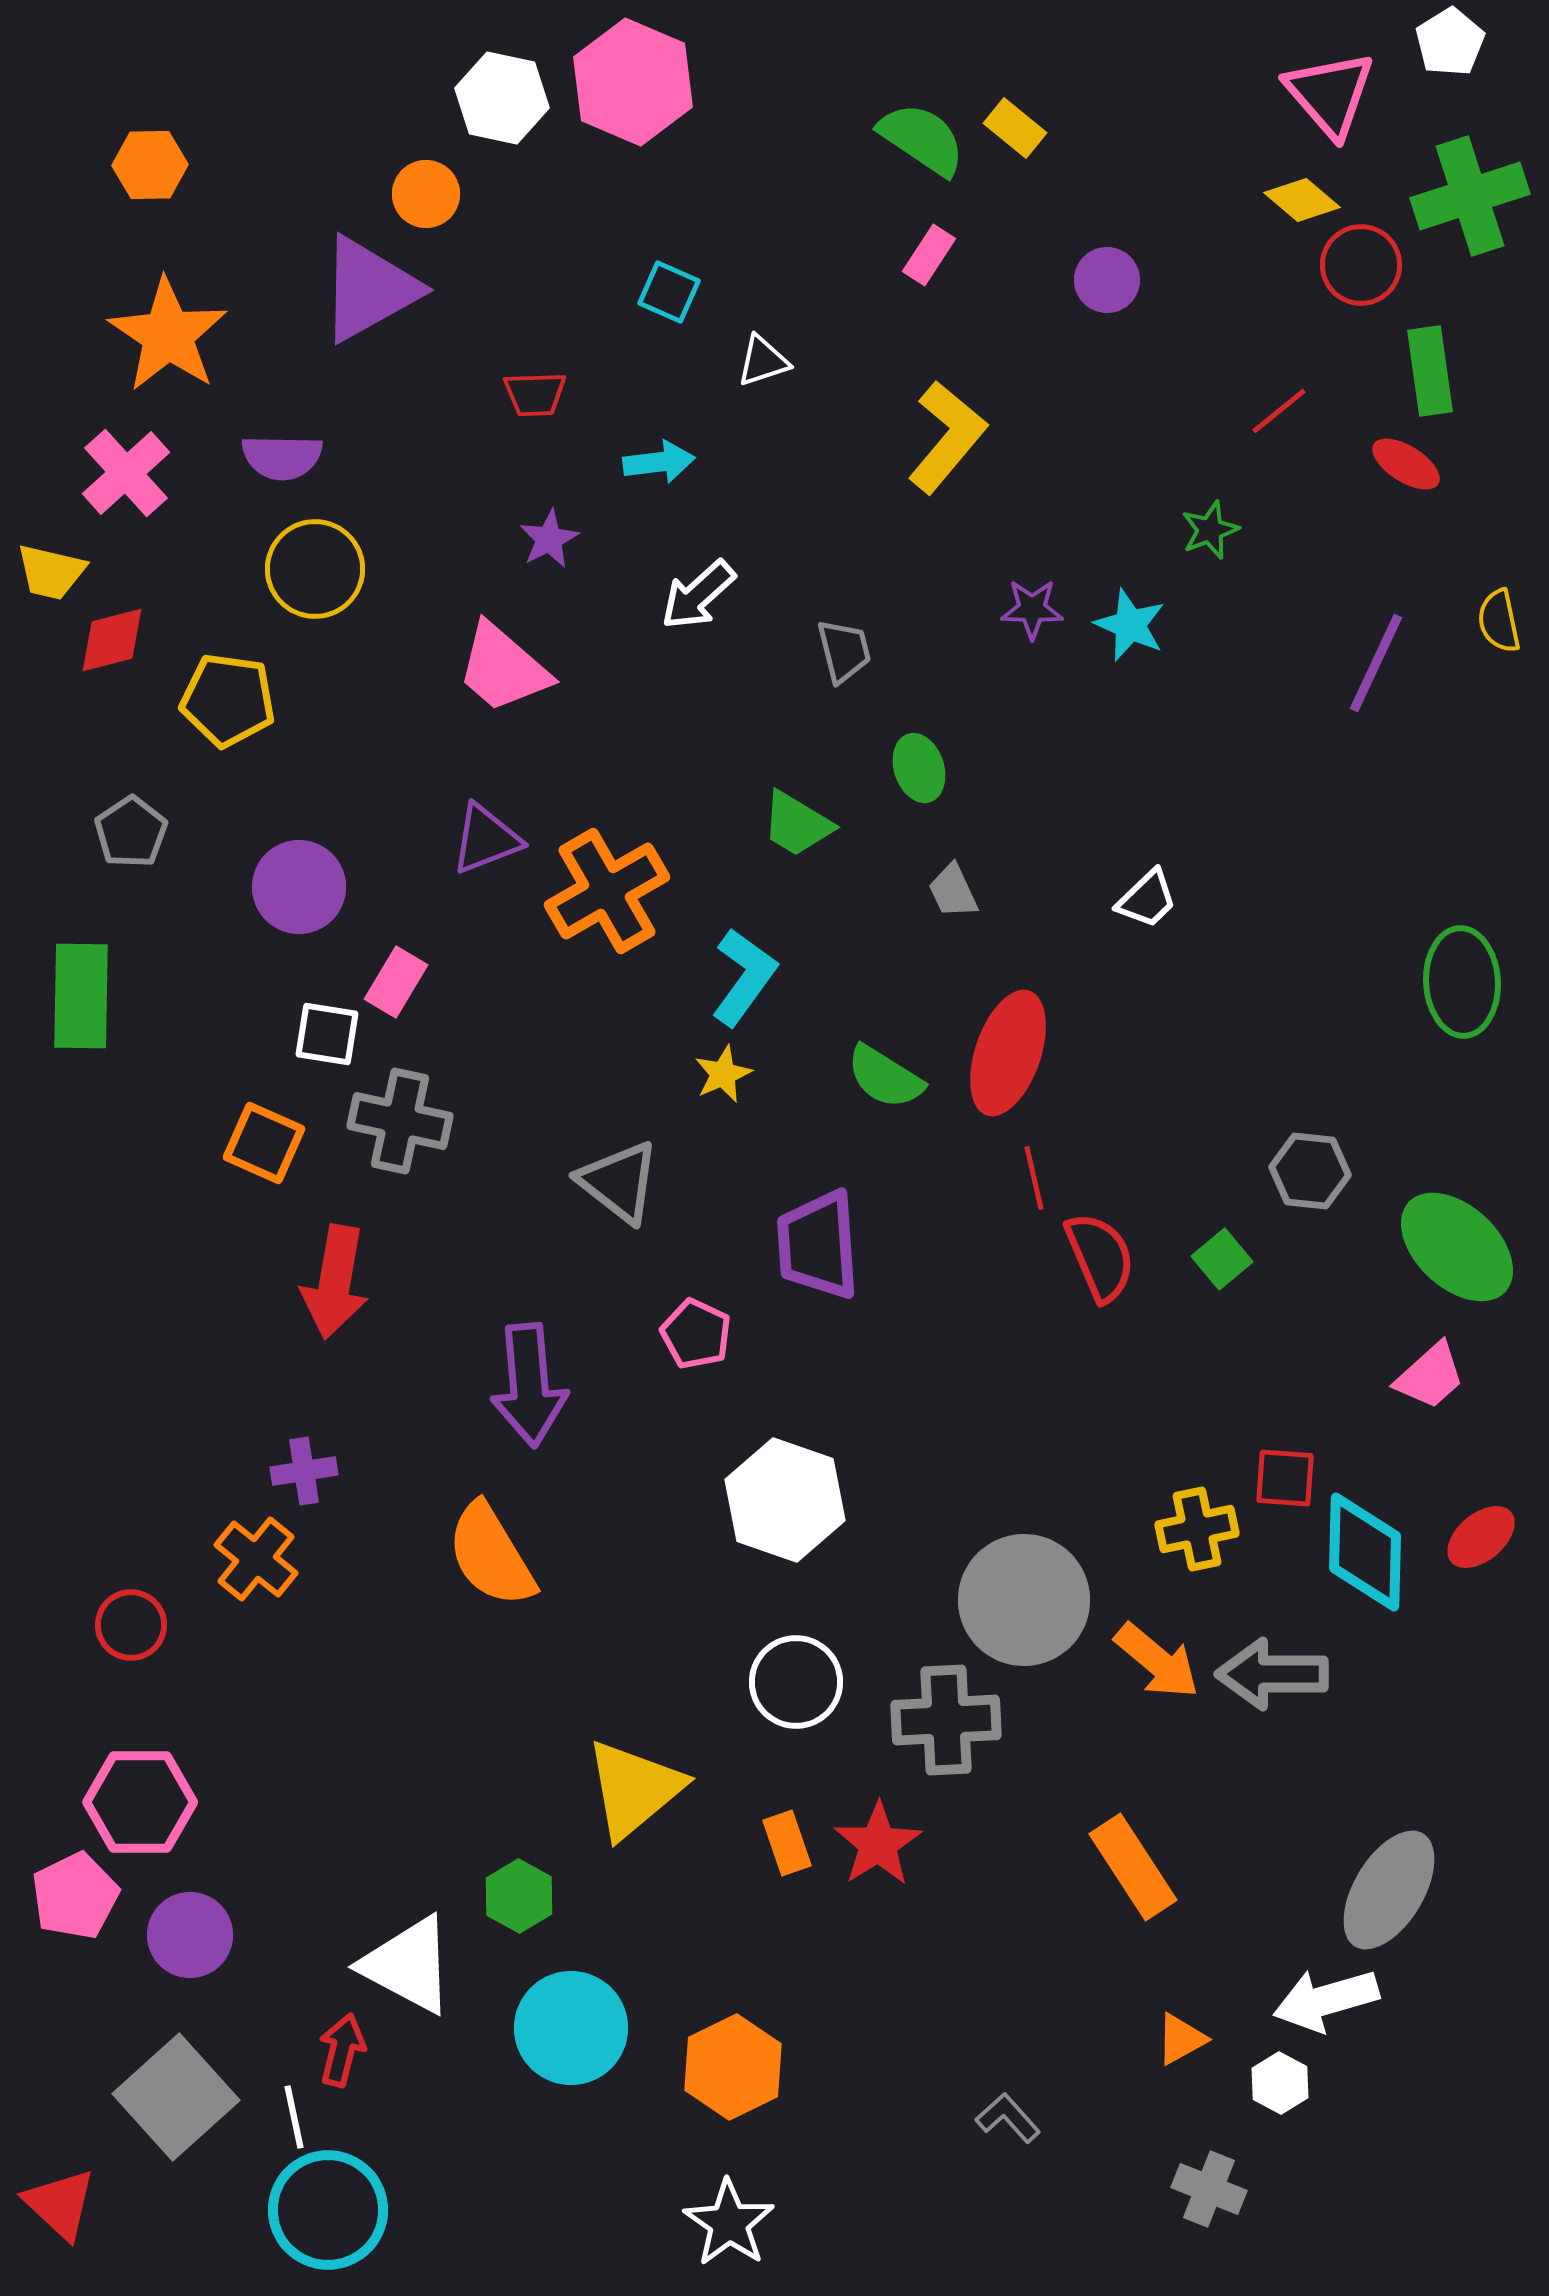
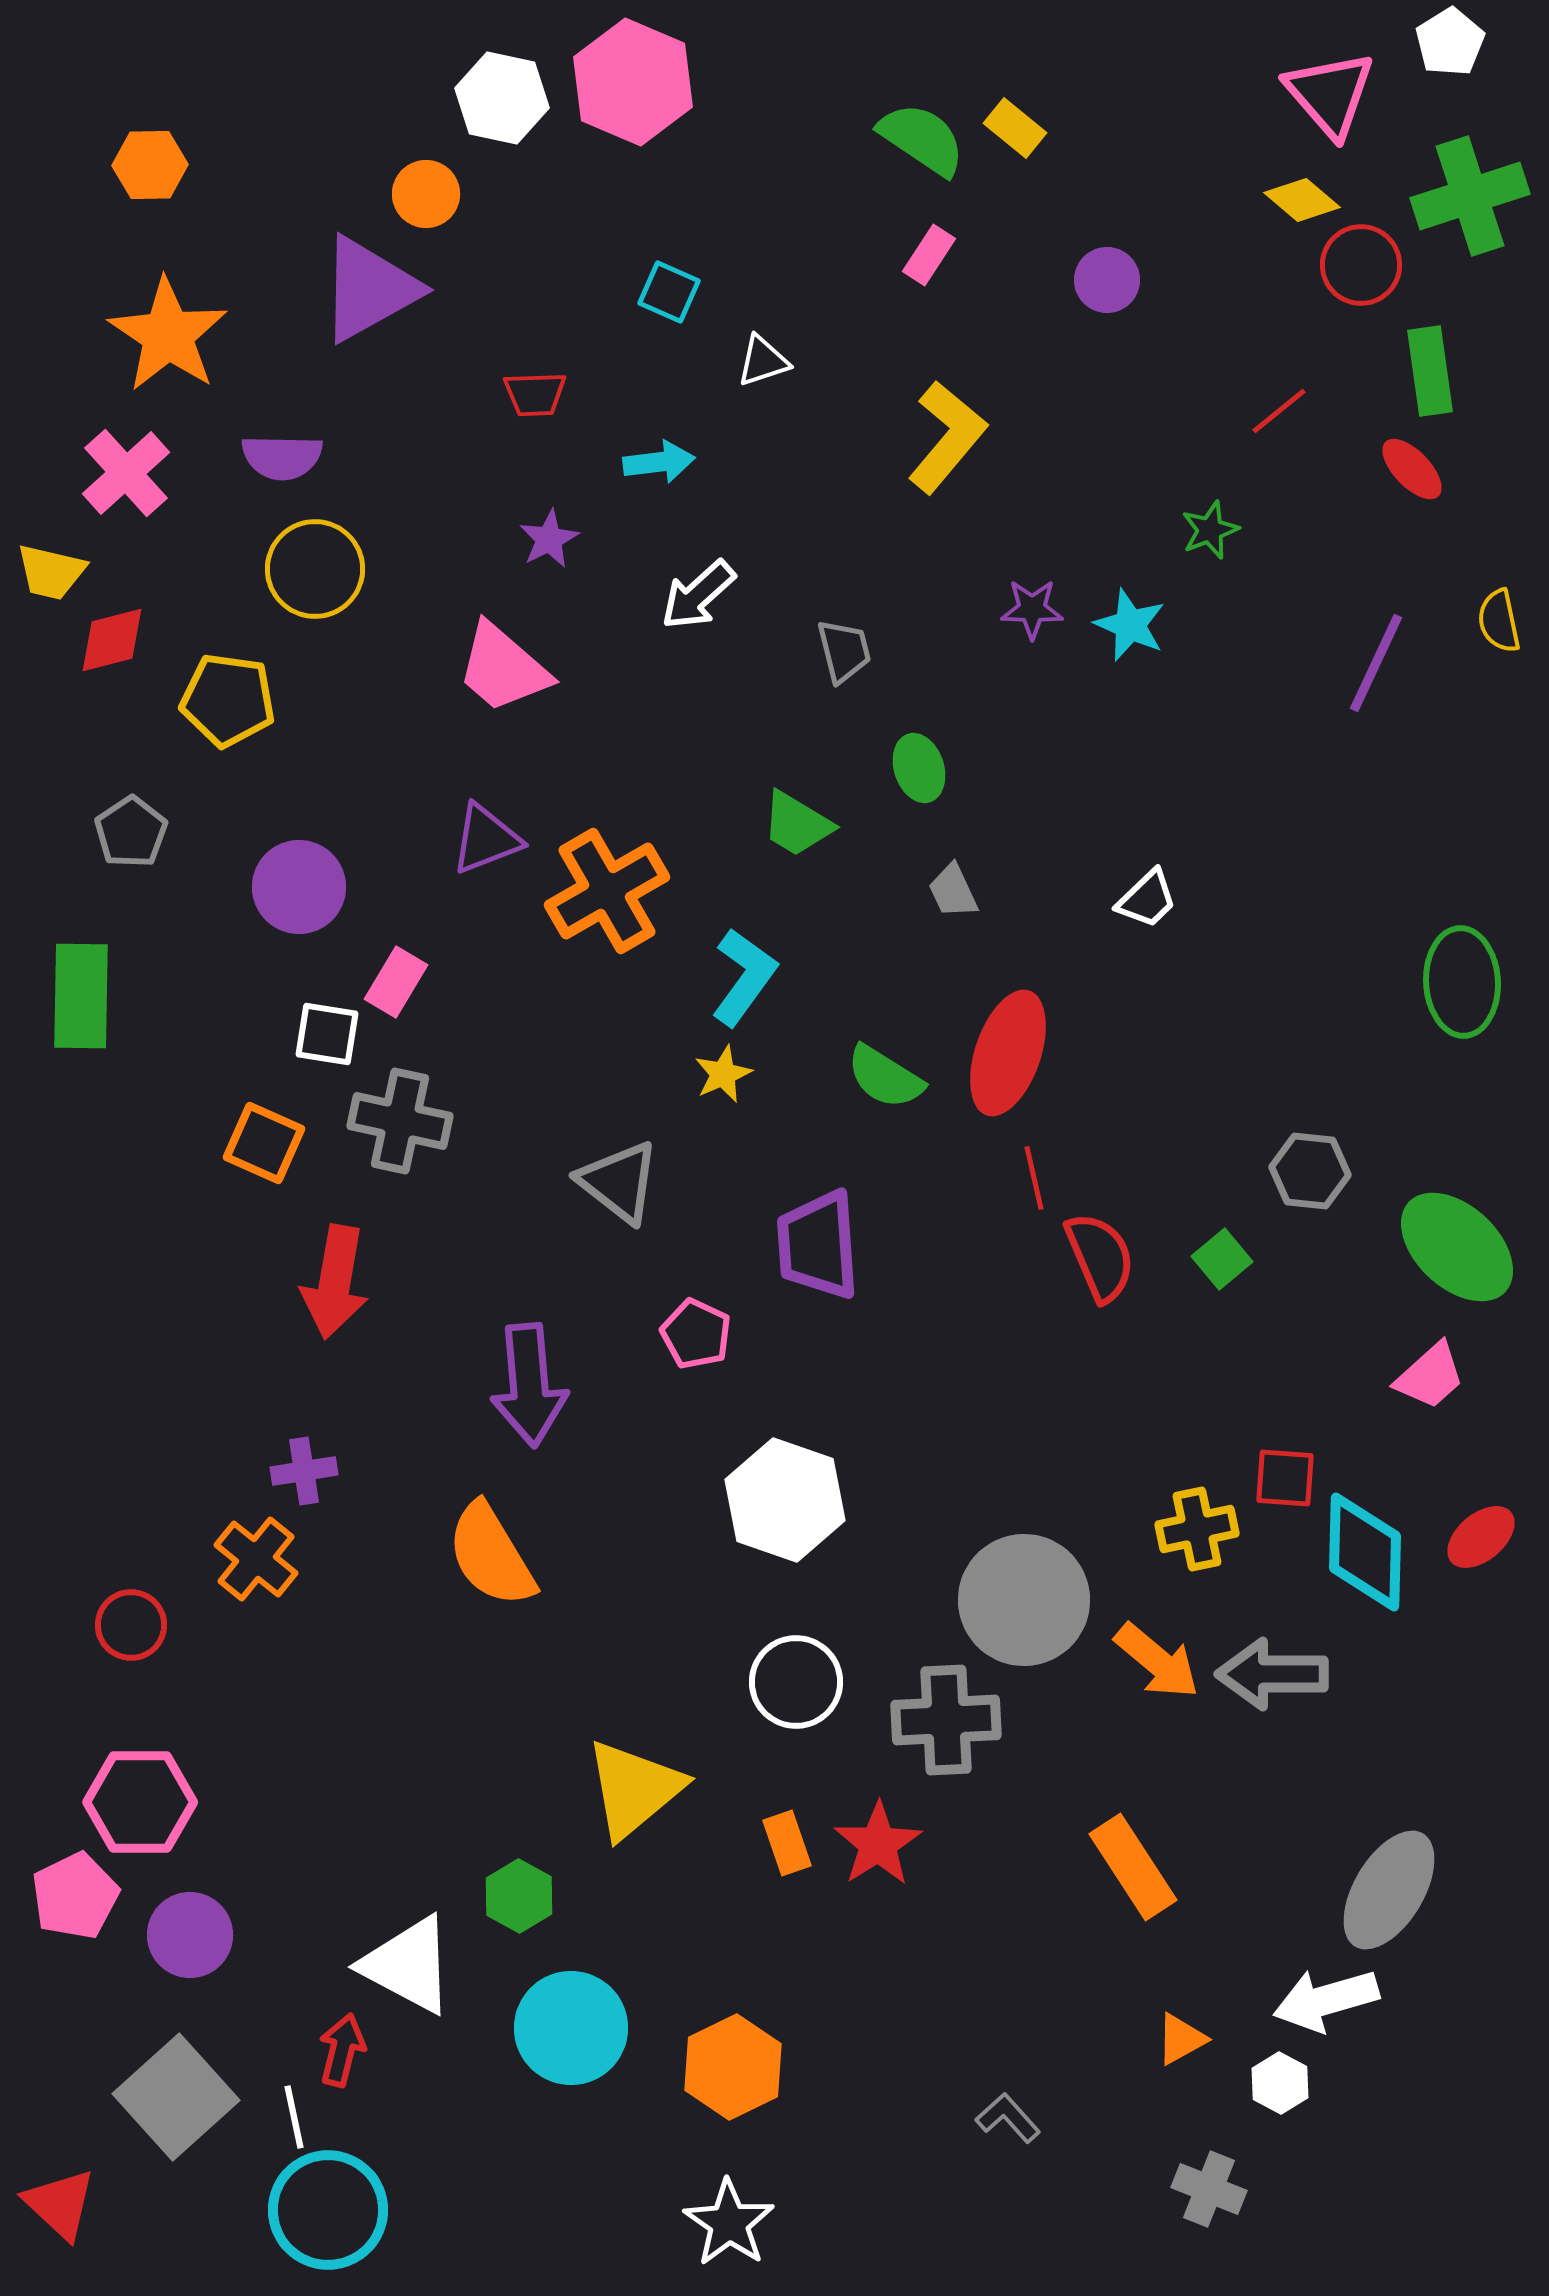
red ellipse at (1406, 464): moved 6 px right, 5 px down; rotated 14 degrees clockwise
